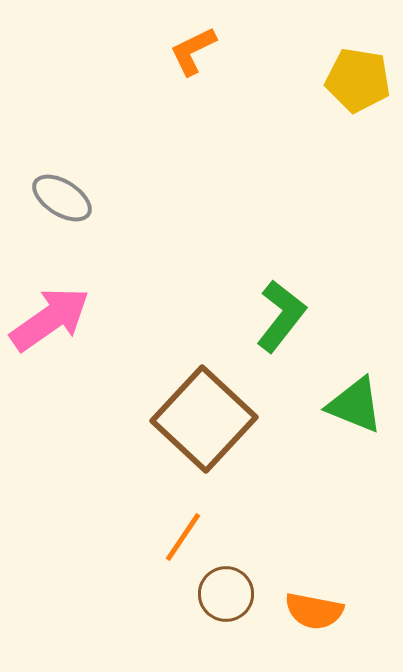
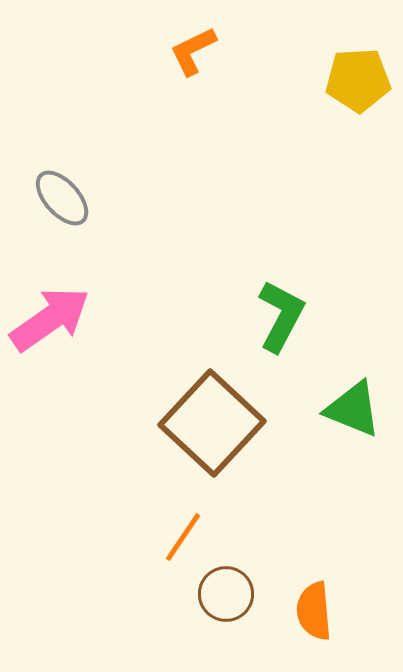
yellow pentagon: rotated 12 degrees counterclockwise
gray ellipse: rotated 16 degrees clockwise
green L-shape: rotated 10 degrees counterclockwise
green triangle: moved 2 px left, 4 px down
brown square: moved 8 px right, 4 px down
orange semicircle: rotated 74 degrees clockwise
